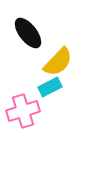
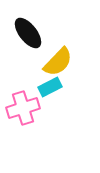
pink cross: moved 3 px up
